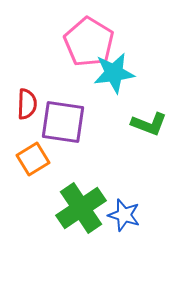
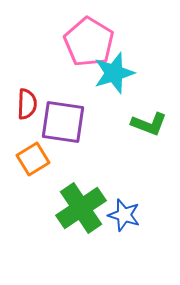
cyan star: rotated 9 degrees counterclockwise
